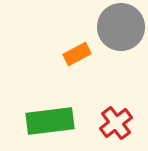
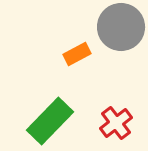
green rectangle: rotated 39 degrees counterclockwise
